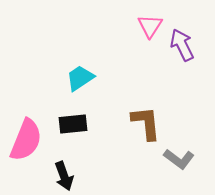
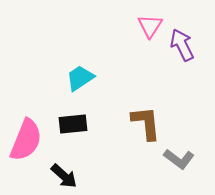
black arrow: rotated 28 degrees counterclockwise
